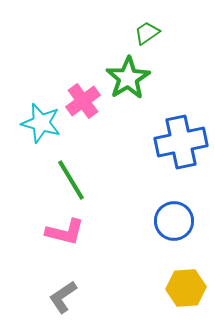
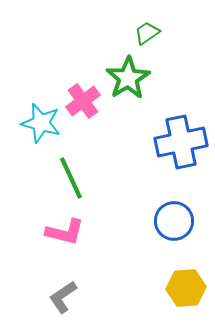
green line: moved 2 px up; rotated 6 degrees clockwise
